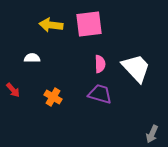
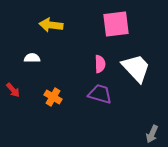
pink square: moved 27 px right
